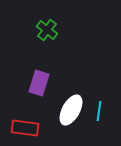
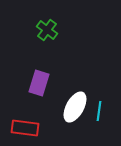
white ellipse: moved 4 px right, 3 px up
